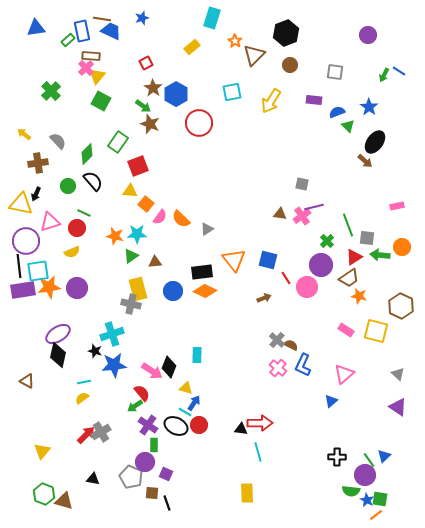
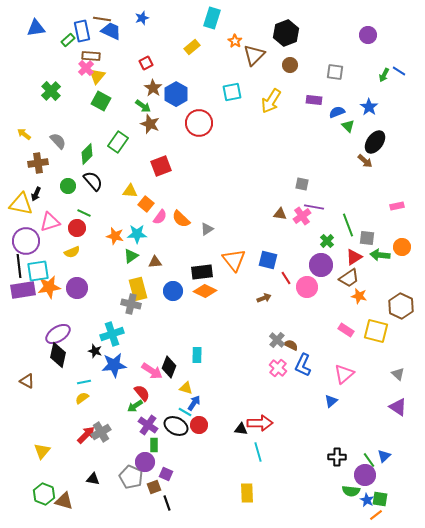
red square at (138, 166): moved 23 px right
purple line at (314, 207): rotated 24 degrees clockwise
brown square at (152, 493): moved 2 px right, 6 px up; rotated 24 degrees counterclockwise
